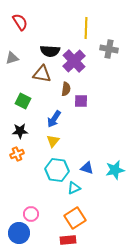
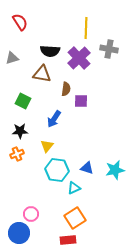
purple cross: moved 5 px right, 3 px up
yellow triangle: moved 6 px left, 5 px down
